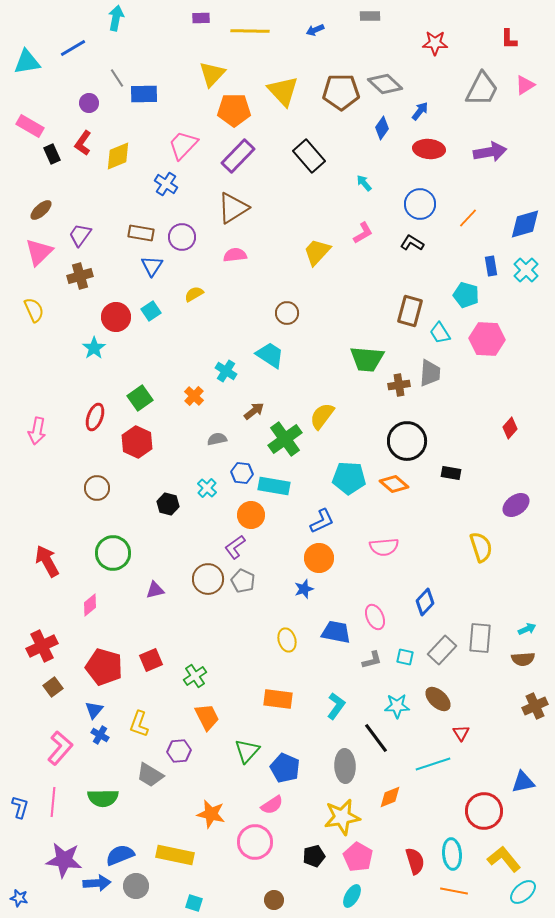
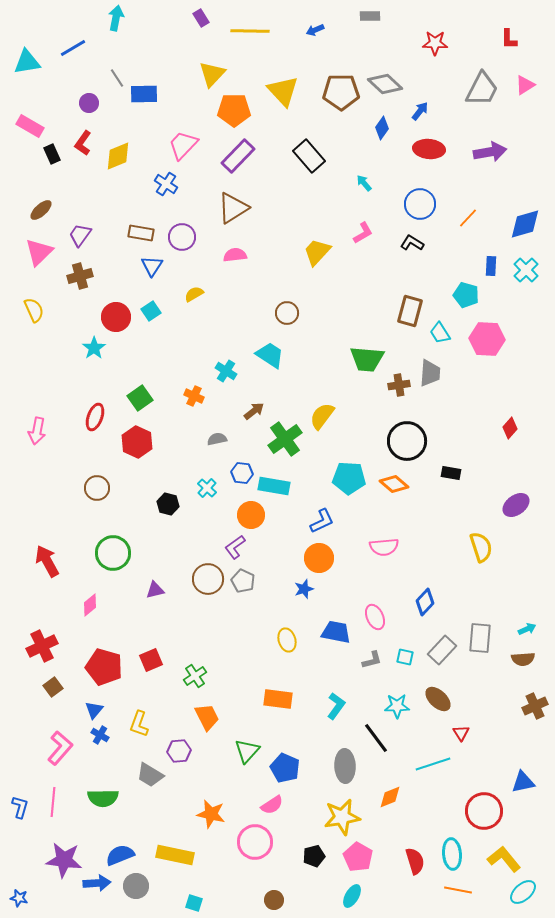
purple rectangle at (201, 18): rotated 60 degrees clockwise
blue rectangle at (491, 266): rotated 12 degrees clockwise
orange cross at (194, 396): rotated 18 degrees counterclockwise
orange line at (454, 891): moved 4 px right, 1 px up
